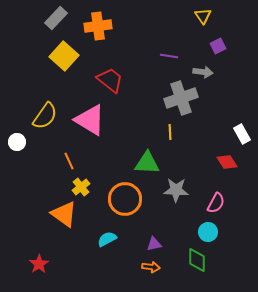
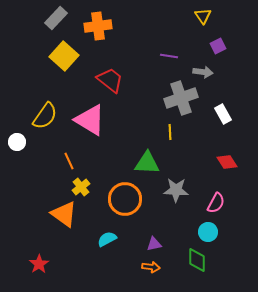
white rectangle: moved 19 px left, 20 px up
